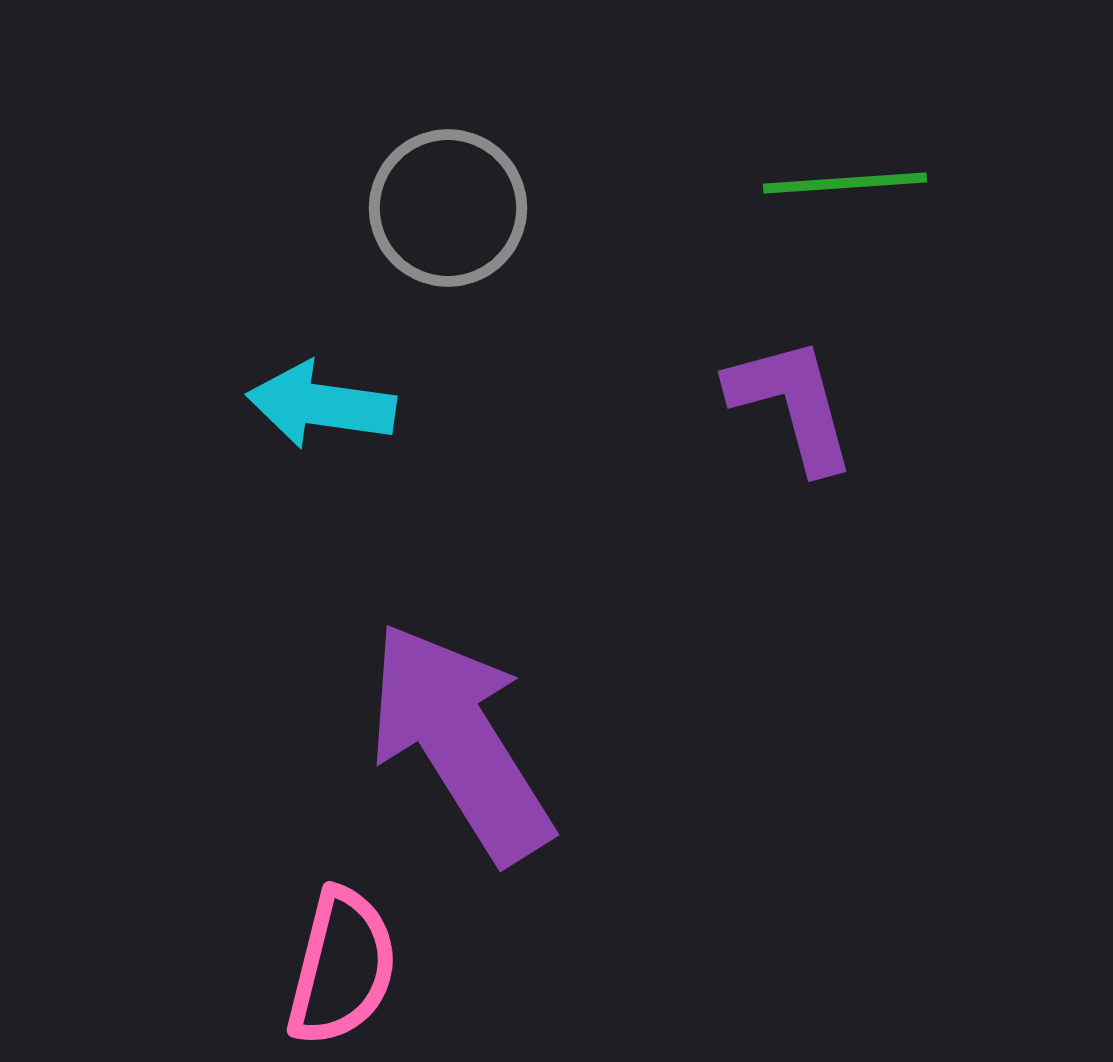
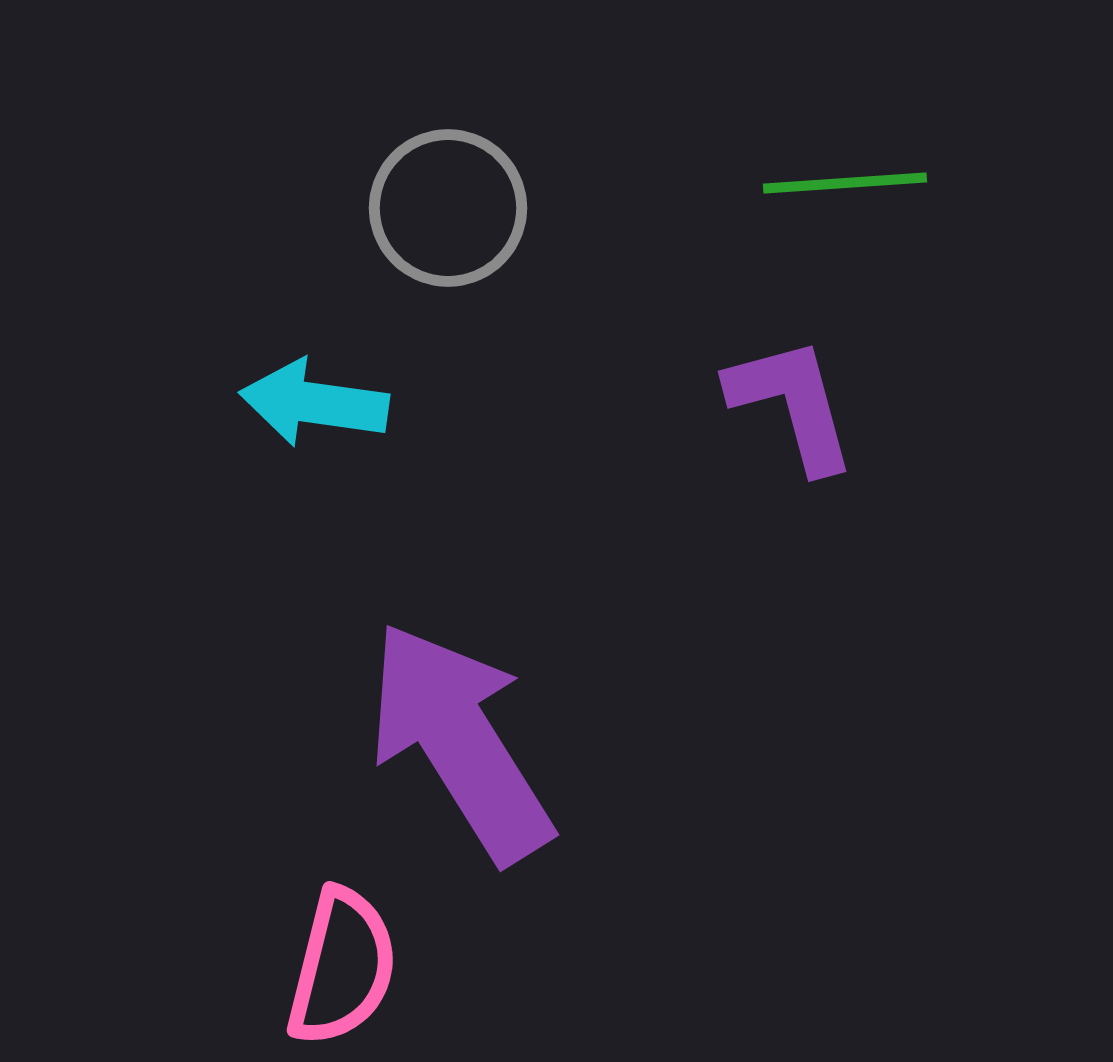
cyan arrow: moved 7 px left, 2 px up
